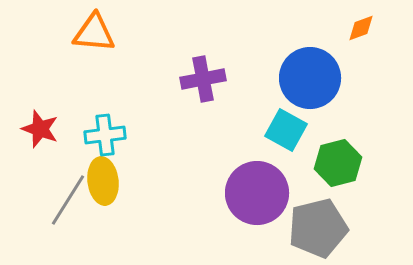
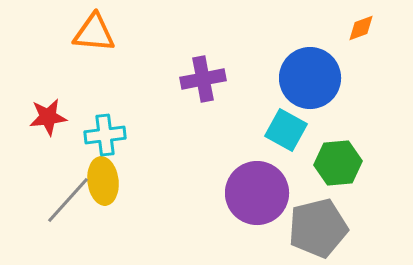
red star: moved 8 px right, 12 px up; rotated 27 degrees counterclockwise
green hexagon: rotated 9 degrees clockwise
gray line: rotated 10 degrees clockwise
